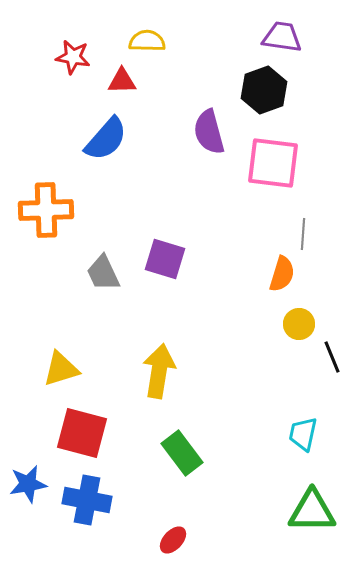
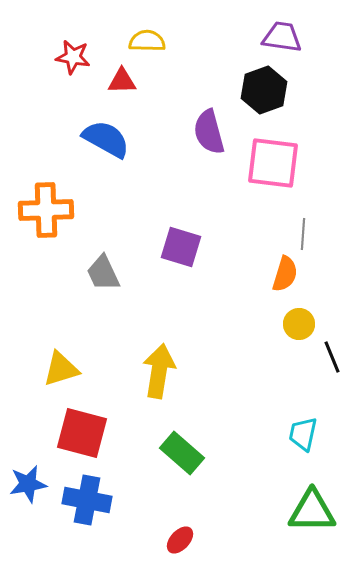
blue semicircle: rotated 102 degrees counterclockwise
purple square: moved 16 px right, 12 px up
orange semicircle: moved 3 px right
green rectangle: rotated 12 degrees counterclockwise
red ellipse: moved 7 px right
